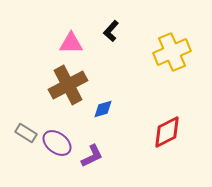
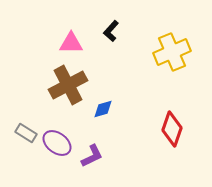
red diamond: moved 5 px right, 3 px up; rotated 44 degrees counterclockwise
